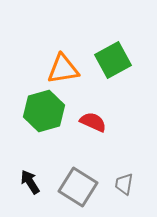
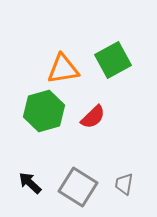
red semicircle: moved 5 px up; rotated 112 degrees clockwise
black arrow: moved 1 px down; rotated 15 degrees counterclockwise
